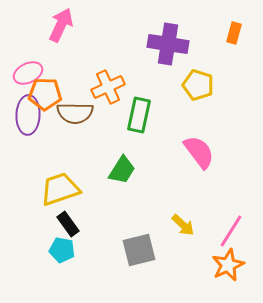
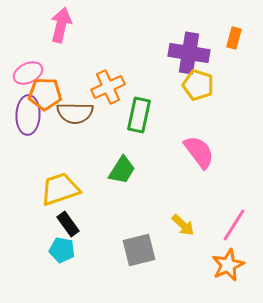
pink arrow: rotated 12 degrees counterclockwise
orange rectangle: moved 5 px down
purple cross: moved 21 px right, 9 px down
pink line: moved 3 px right, 6 px up
